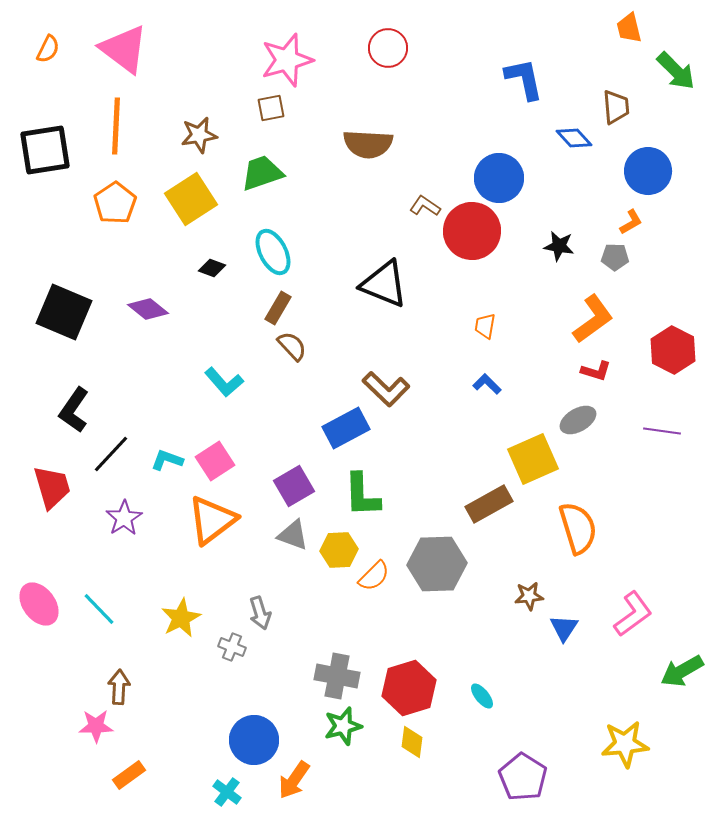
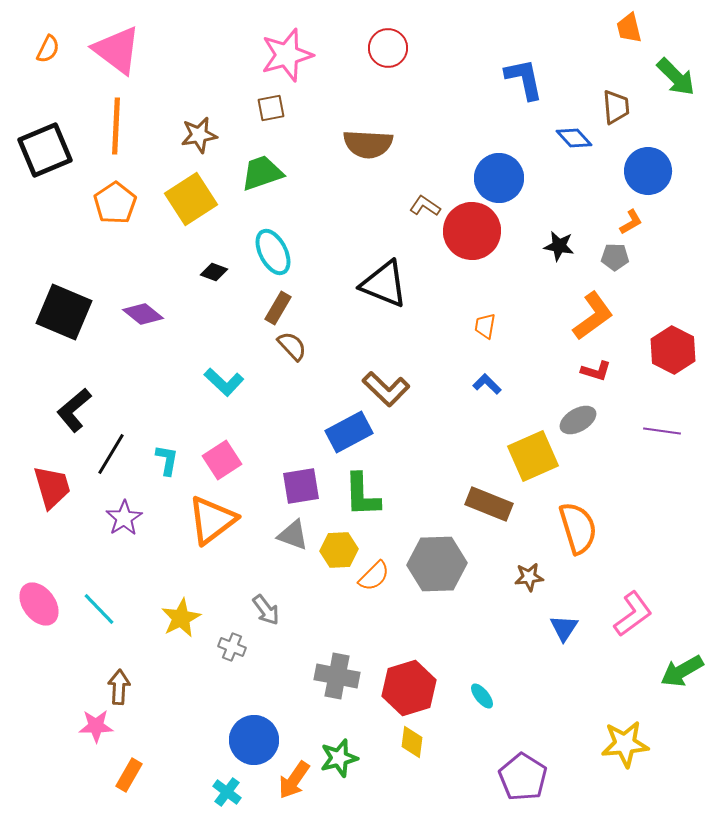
pink triangle at (124, 49): moved 7 px left, 1 px down
pink star at (287, 60): moved 5 px up
green arrow at (676, 71): moved 6 px down
black square at (45, 150): rotated 14 degrees counterclockwise
black diamond at (212, 268): moved 2 px right, 4 px down
purple diamond at (148, 309): moved 5 px left, 5 px down
orange L-shape at (593, 319): moved 3 px up
cyan L-shape at (224, 382): rotated 6 degrees counterclockwise
black L-shape at (74, 410): rotated 15 degrees clockwise
blue rectangle at (346, 428): moved 3 px right, 4 px down
black line at (111, 454): rotated 12 degrees counterclockwise
yellow square at (533, 459): moved 3 px up
cyan L-shape at (167, 460): rotated 80 degrees clockwise
pink square at (215, 461): moved 7 px right, 1 px up
purple square at (294, 486): moved 7 px right; rotated 21 degrees clockwise
brown rectangle at (489, 504): rotated 51 degrees clockwise
brown star at (529, 596): moved 19 px up
gray arrow at (260, 613): moved 6 px right, 3 px up; rotated 20 degrees counterclockwise
green star at (343, 726): moved 4 px left, 32 px down
orange rectangle at (129, 775): rotated 24 degrees counterclockwise
